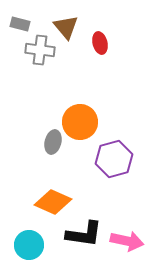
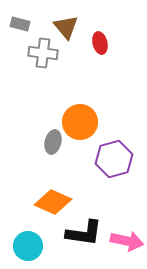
gray cross: moved 3 px right, 3 px down
black L-shape: moved 1 px up
cyan circle: moved 1 px left, 1 px down
